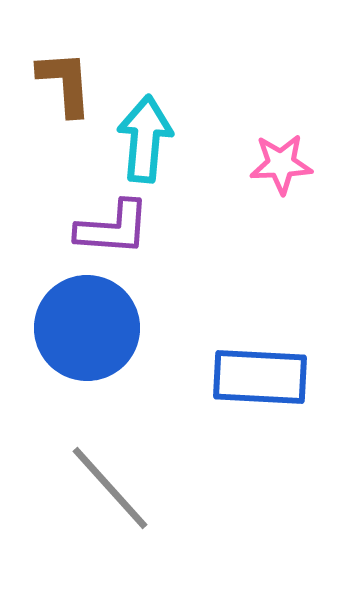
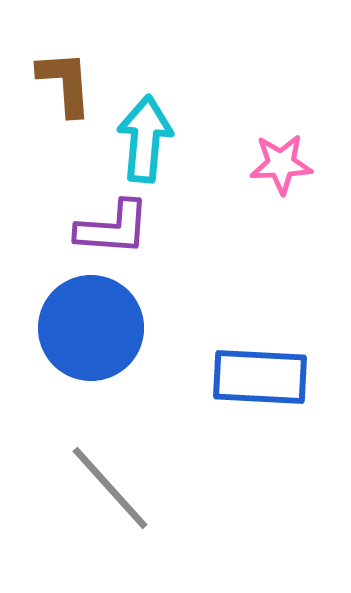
blue circle: moved 4 px right
